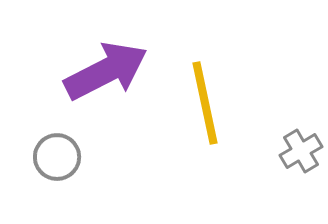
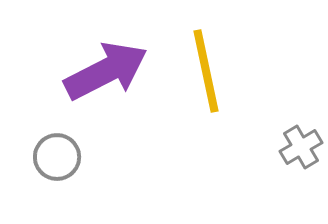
yellow line: moved 1 px right, 32 px up
gray cross: moved 4 px up
